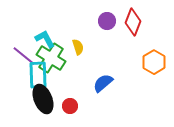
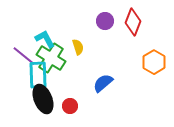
purple circle: moved 2 px left
